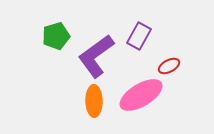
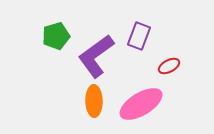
purple rectangle: rotated 8 degrees counterclockwise
pink ellipse: moved 9 px down
